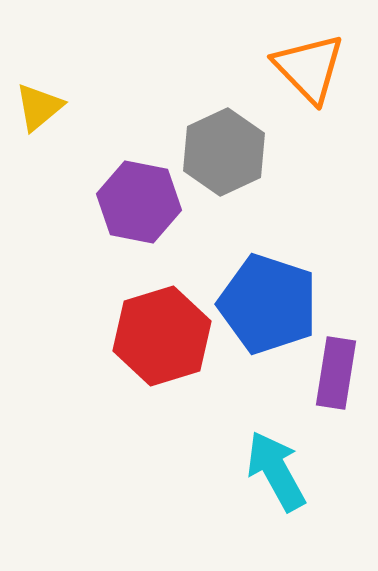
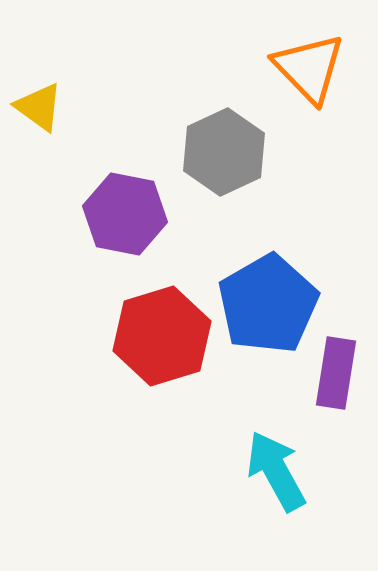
yellow triangle: rotated 44 degrees counterclockwise
purple hexagon: moved 14 px left, 12 px down
blue pentagon: rotated 24 degrees clockwise
